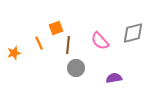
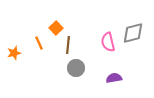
orange square: rotated 24 degrees counterclockwise
pink semicircle: moved 8 px right, 1 px down; rotated 30 degrees clockwise
